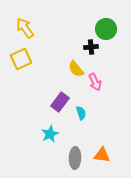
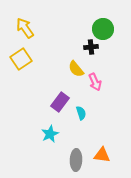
green circle: moved 3 px left
yellow square: rotated 10 degrees counterclockwise
gray ellipse: moved 1 px right, 2 px down
